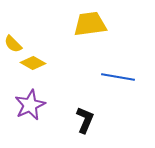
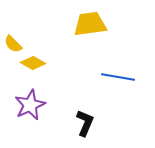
black L-shape: moved 3 px down
